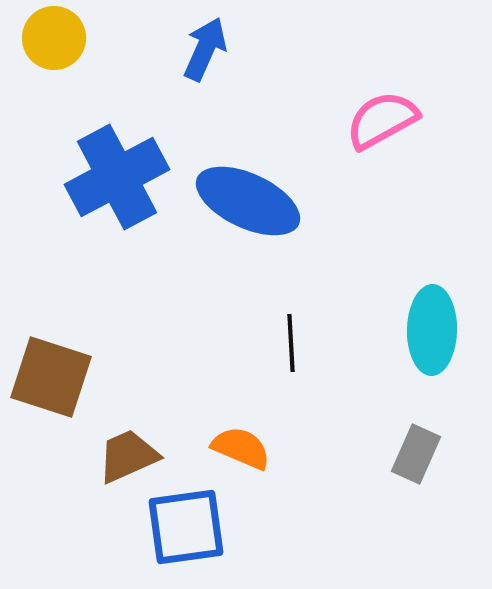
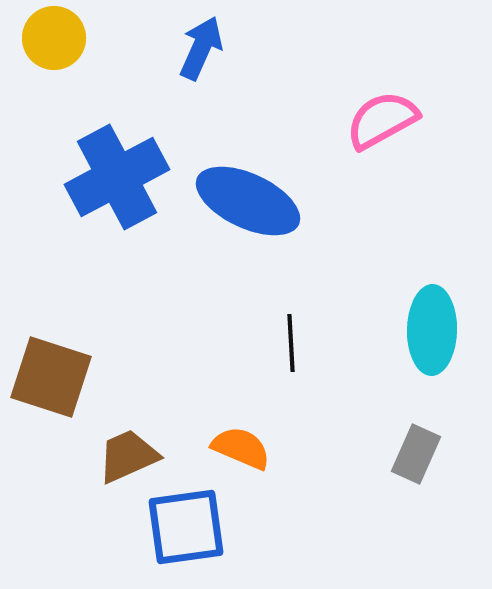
blue arrow: moved 4 px left, 1 px up
